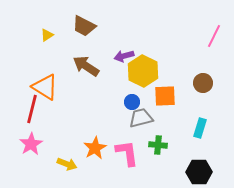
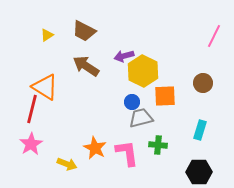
brown trapezoid: moved 5 px down
cyan rectangle: moved 2 px down
orange star: rotated 15 degrees counterclockwise
